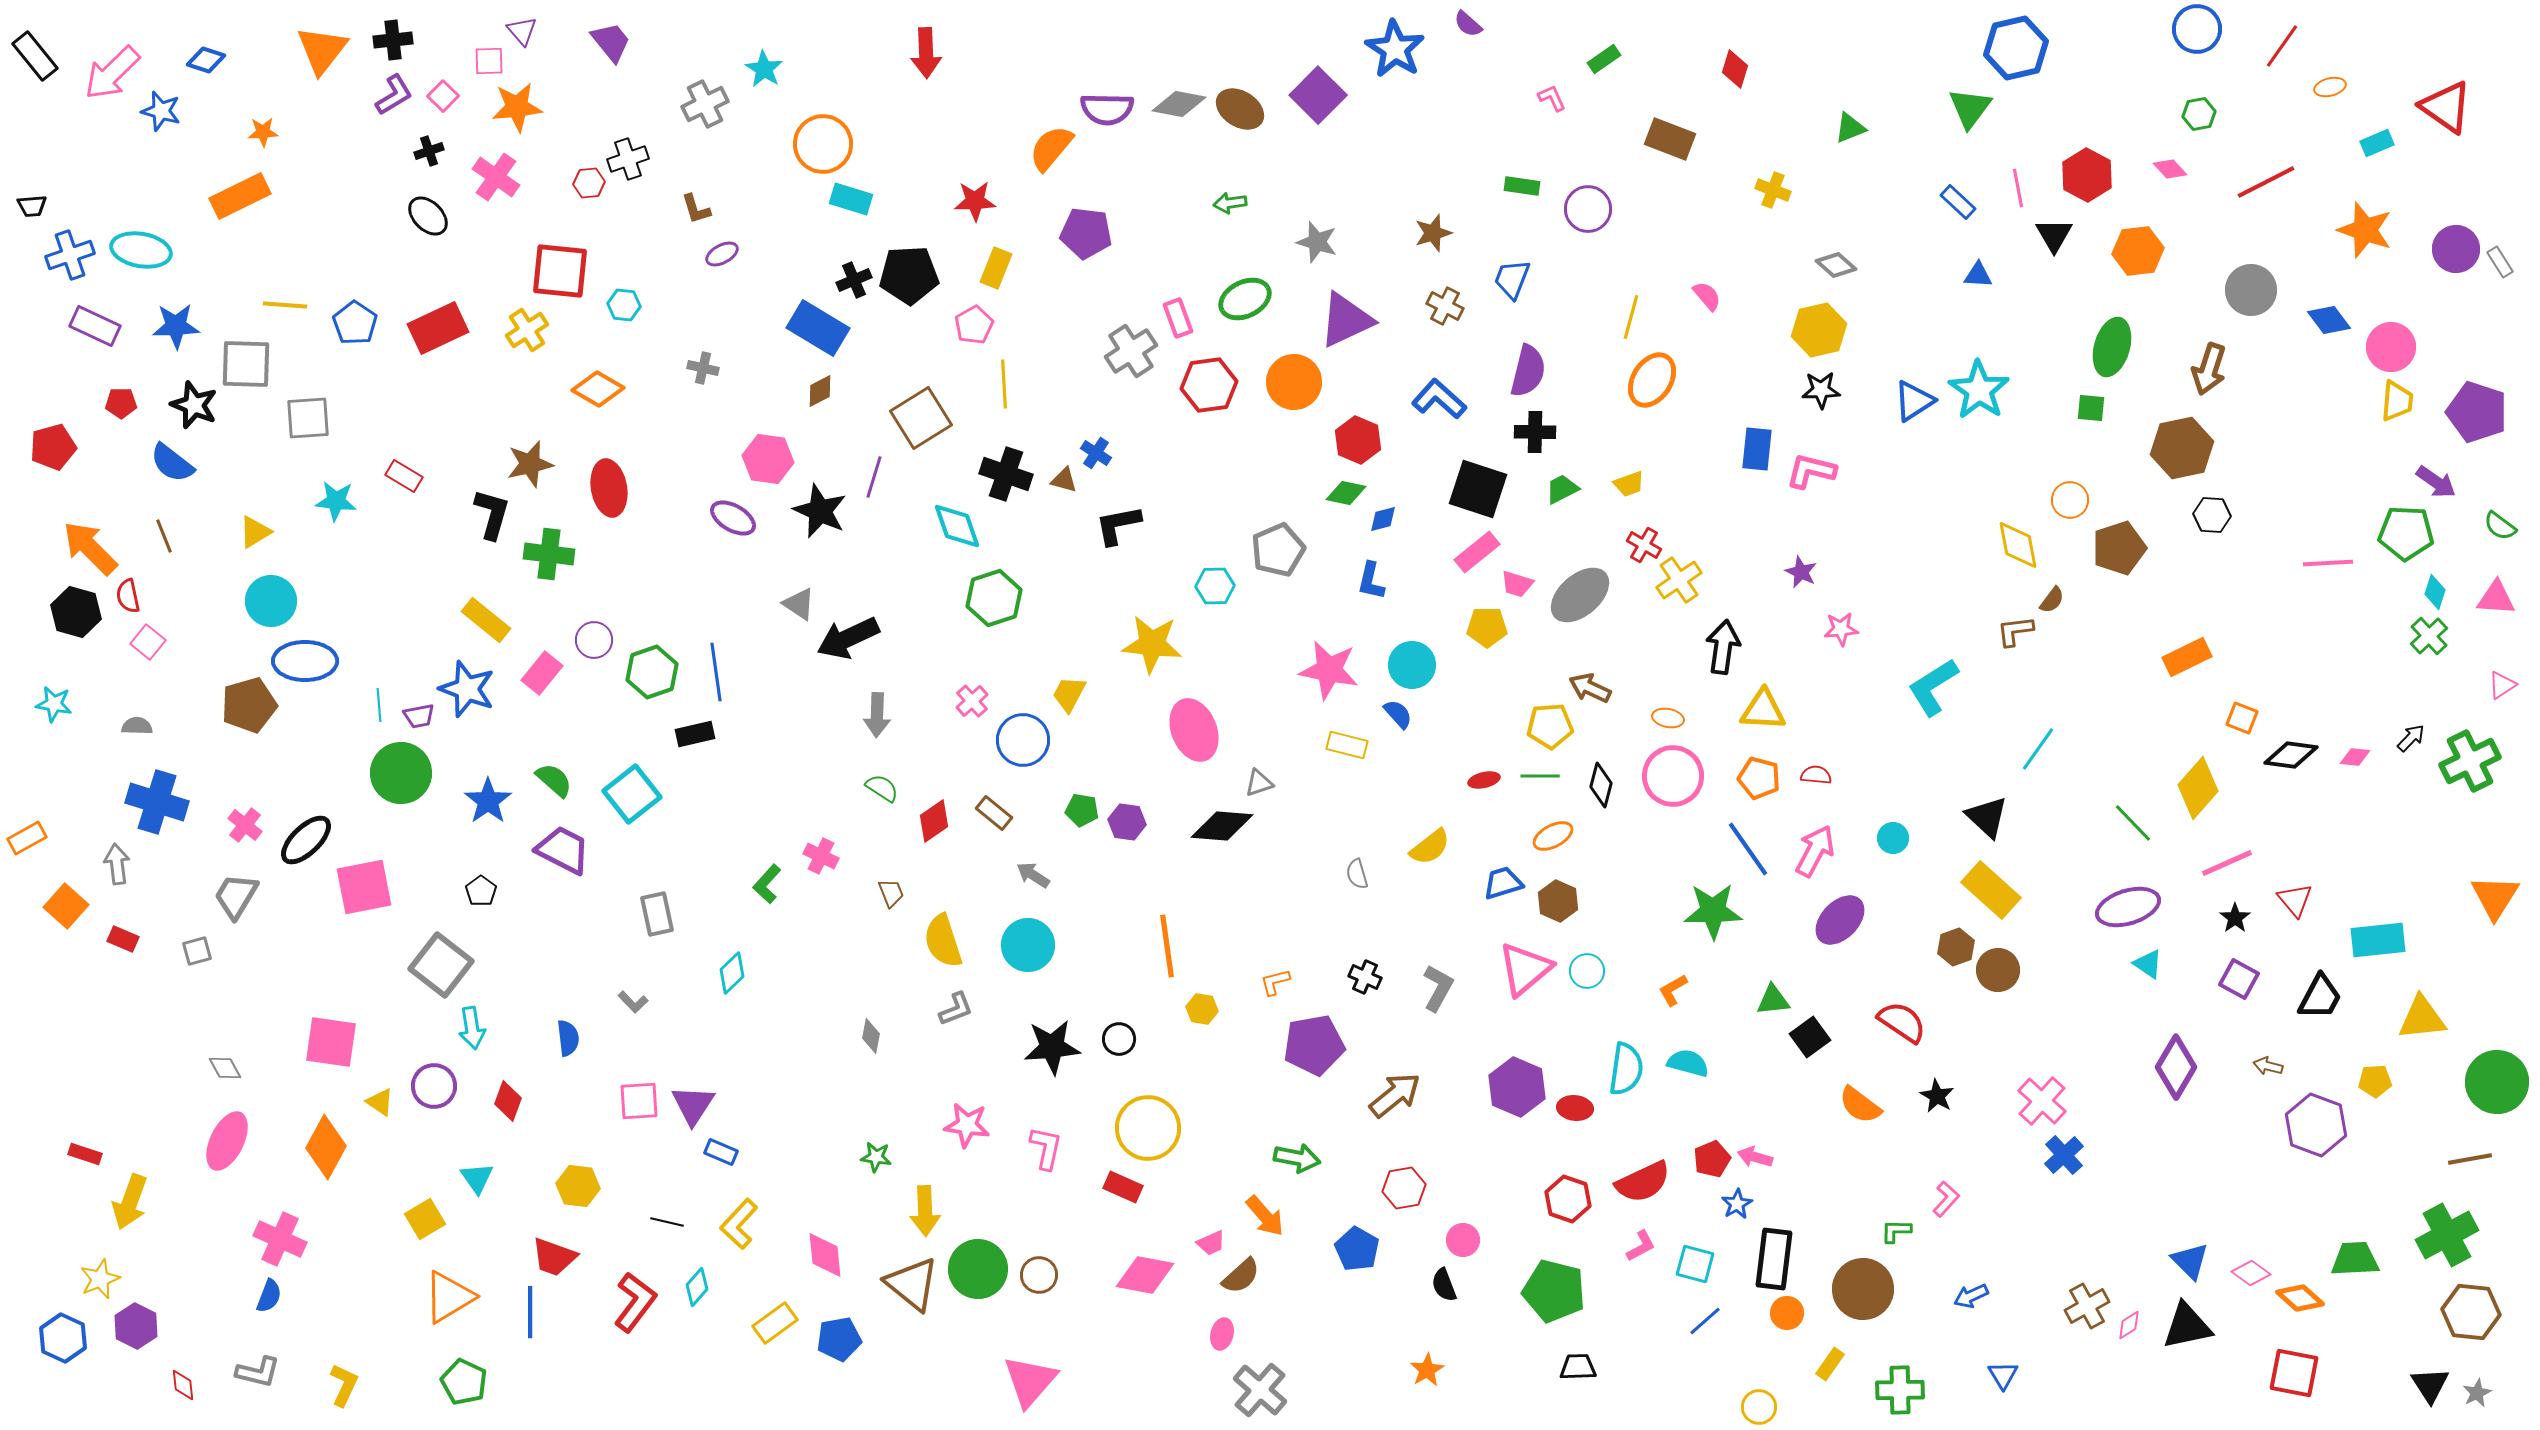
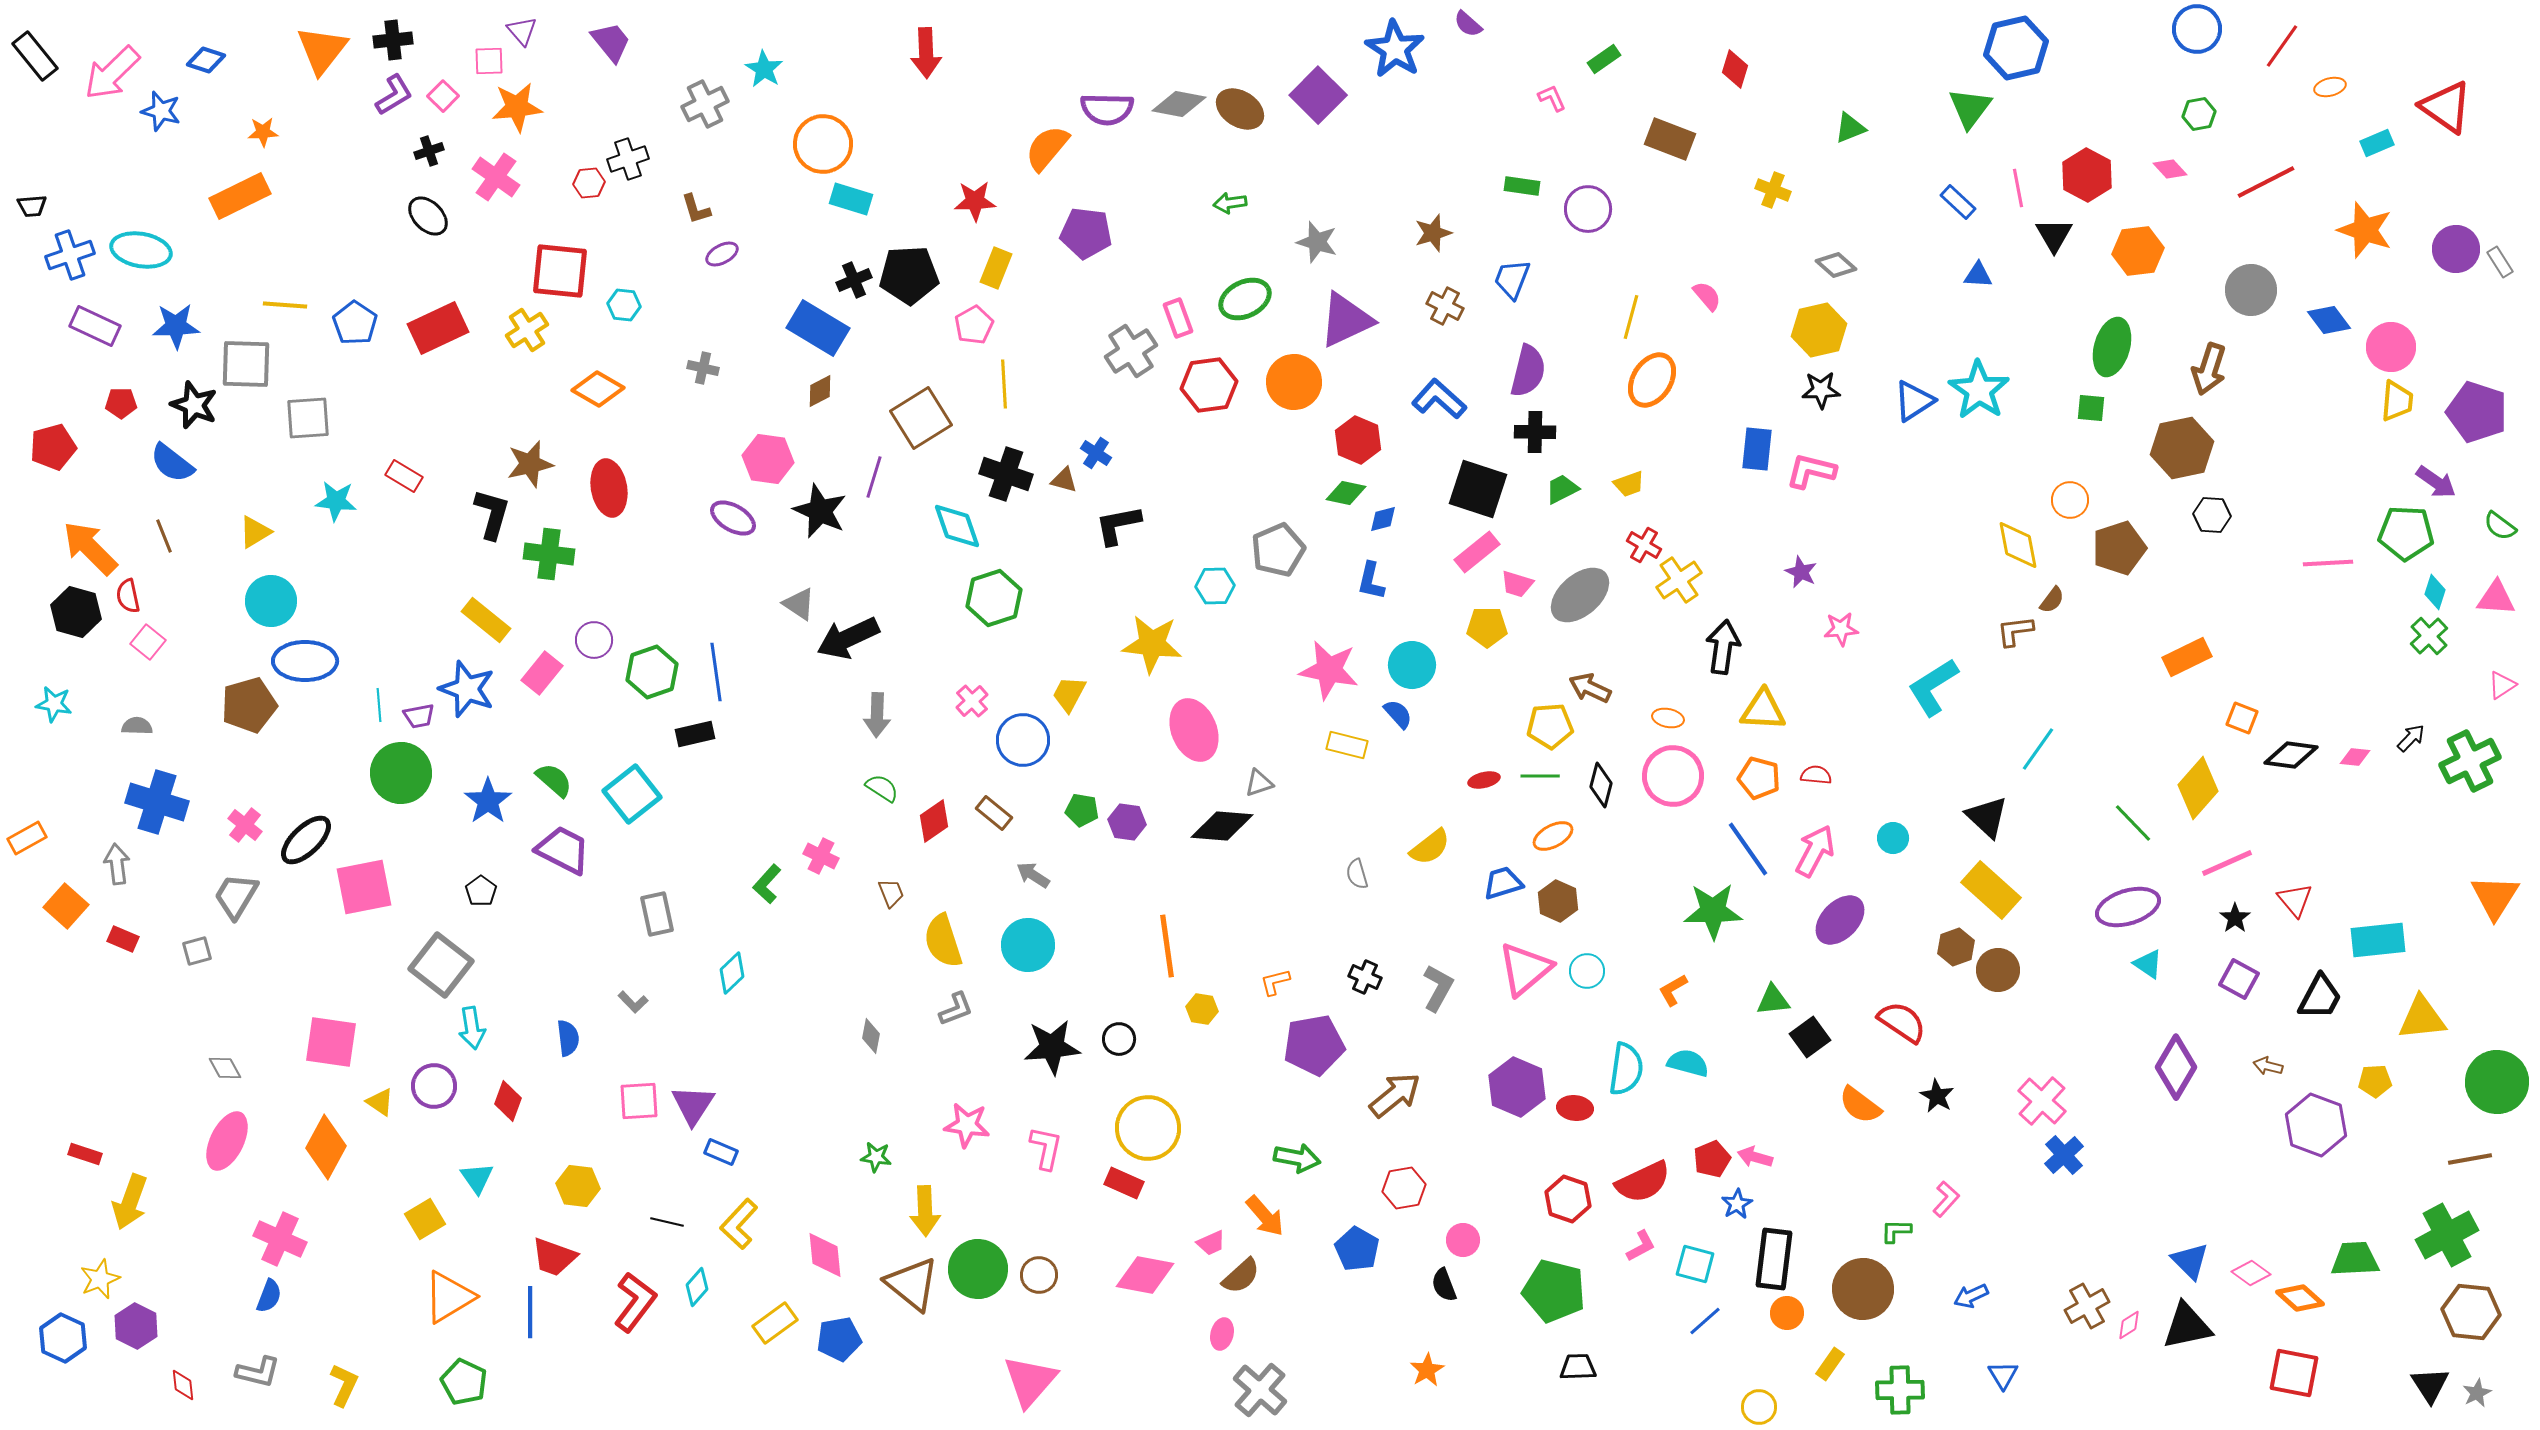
orange semicircle at (1051, 148): moved 4 px left
red rectangle at (1123, 1187): moved 1 px right, 4 px up
